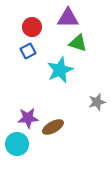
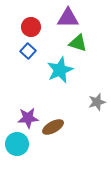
red circle: moved 1 px left
blue square: rotated 21 degrees counterclockwise
